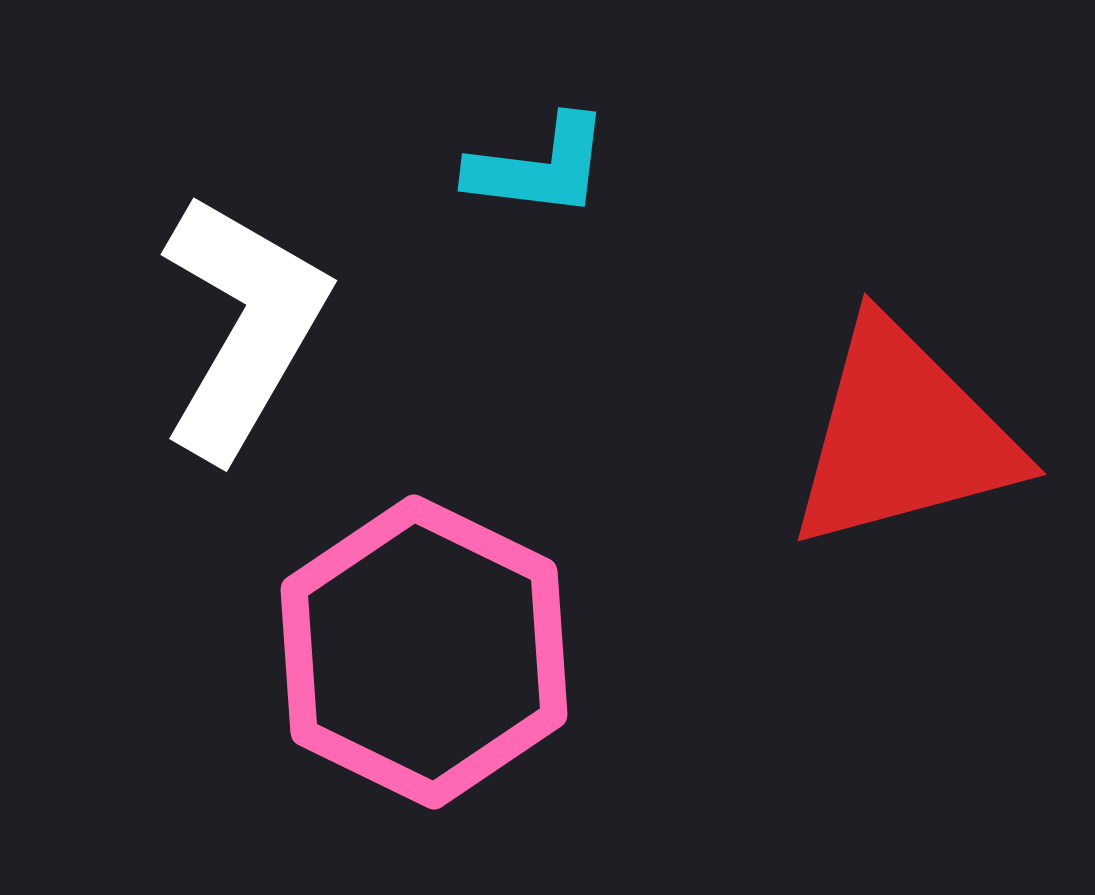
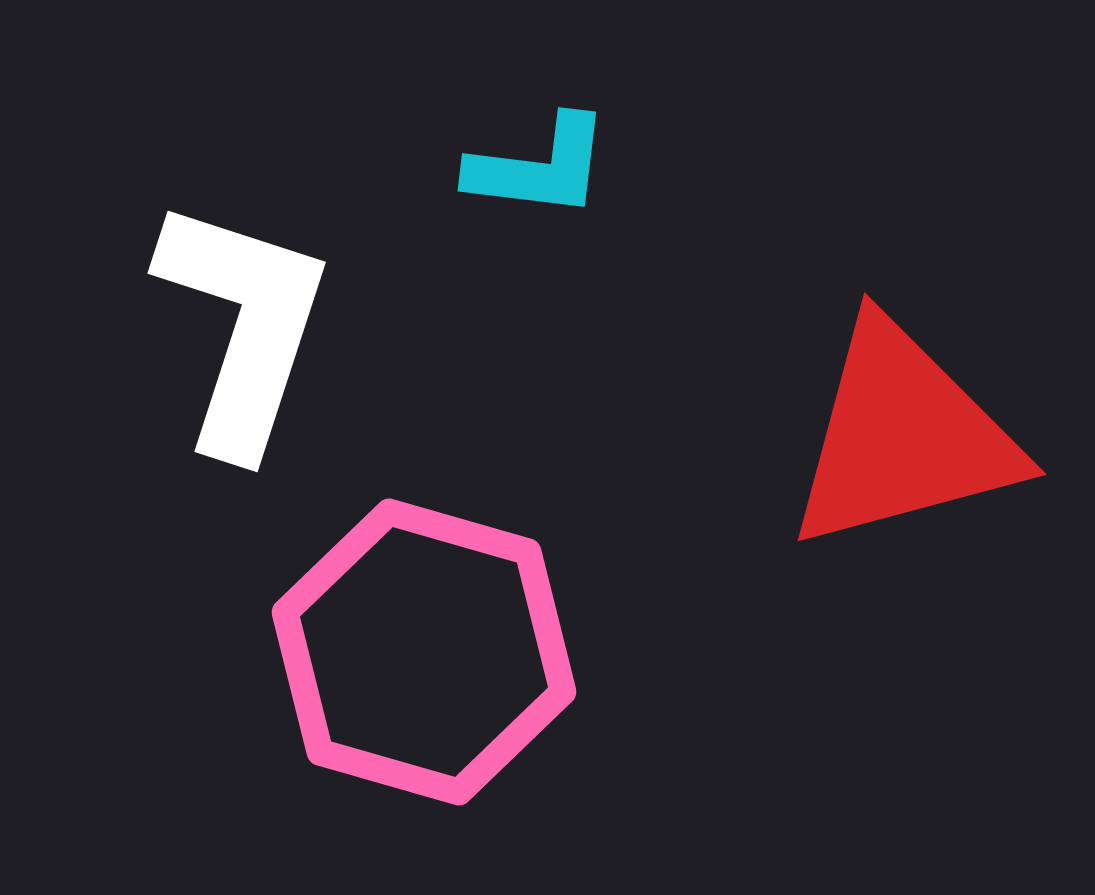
white L-shape: rotated 12 degrees counterclockwise
pink hexagon: rotated 10 degrees counterclockwise
